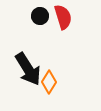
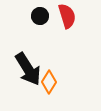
red semicircle: moved 4 px right, 1 px up
